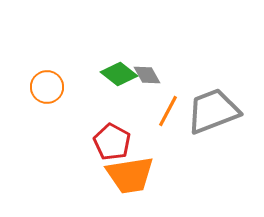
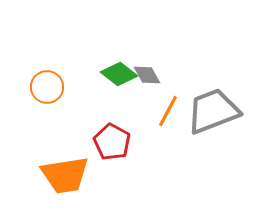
orange trapezoid: moved 65 px left
